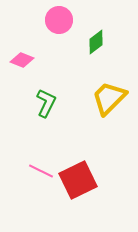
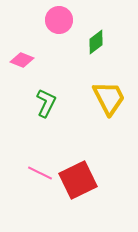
yellow trapezoid: rotated 108 degrees clockwise
pink line: moved 1 px left, 2 px down
